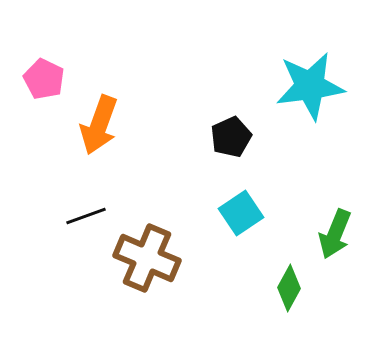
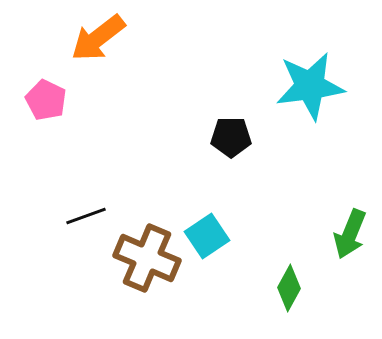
pink pentagon: moved 2 px right, 21 px down
orange arrow: moved 1 px left, 87 px up; rotated 32 degrees clockwise
black pentagon: rotated 24 degrees clockwise
cyan square: moved 34 px left, 23 px down
green arrow: moved 15 px right
